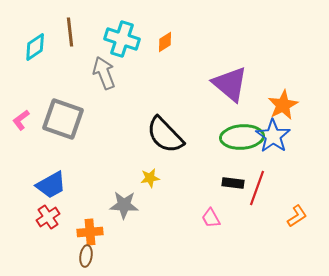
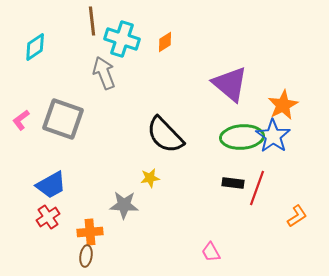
brown line: moved 22 px right, 11 px up
pink trapezoid: moved 34 px down
